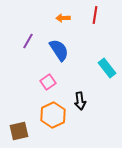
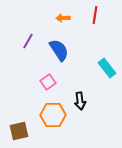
orange hexagon: rotated 25 degrees clockwise
